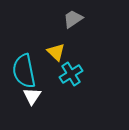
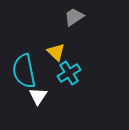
gray trapezoid: moved 1 px right, 2 px up
cyan cross: moved 2 px left, 1 px up
white triangle: moved 6 px right
